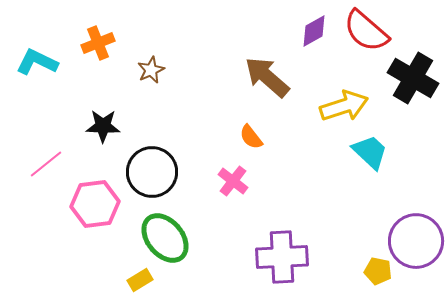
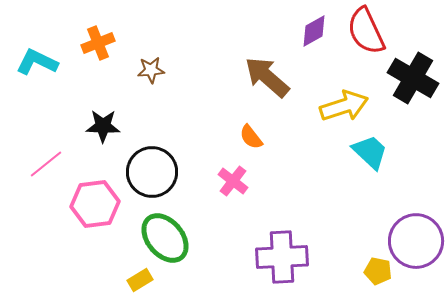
red semicircle: rotated 24 degrees clockwise
brown star: rotated 20 degrees clockwise
